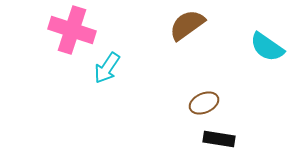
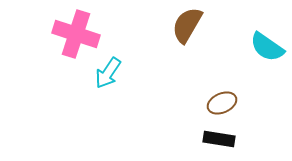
brown semicircle: rotated 24 degrees counterclockwise
pink cross: moved 4 px right, 4 px down
cyan arrow: moved 1 px right, 5 px down
brown ellipse: moved 18 px right
